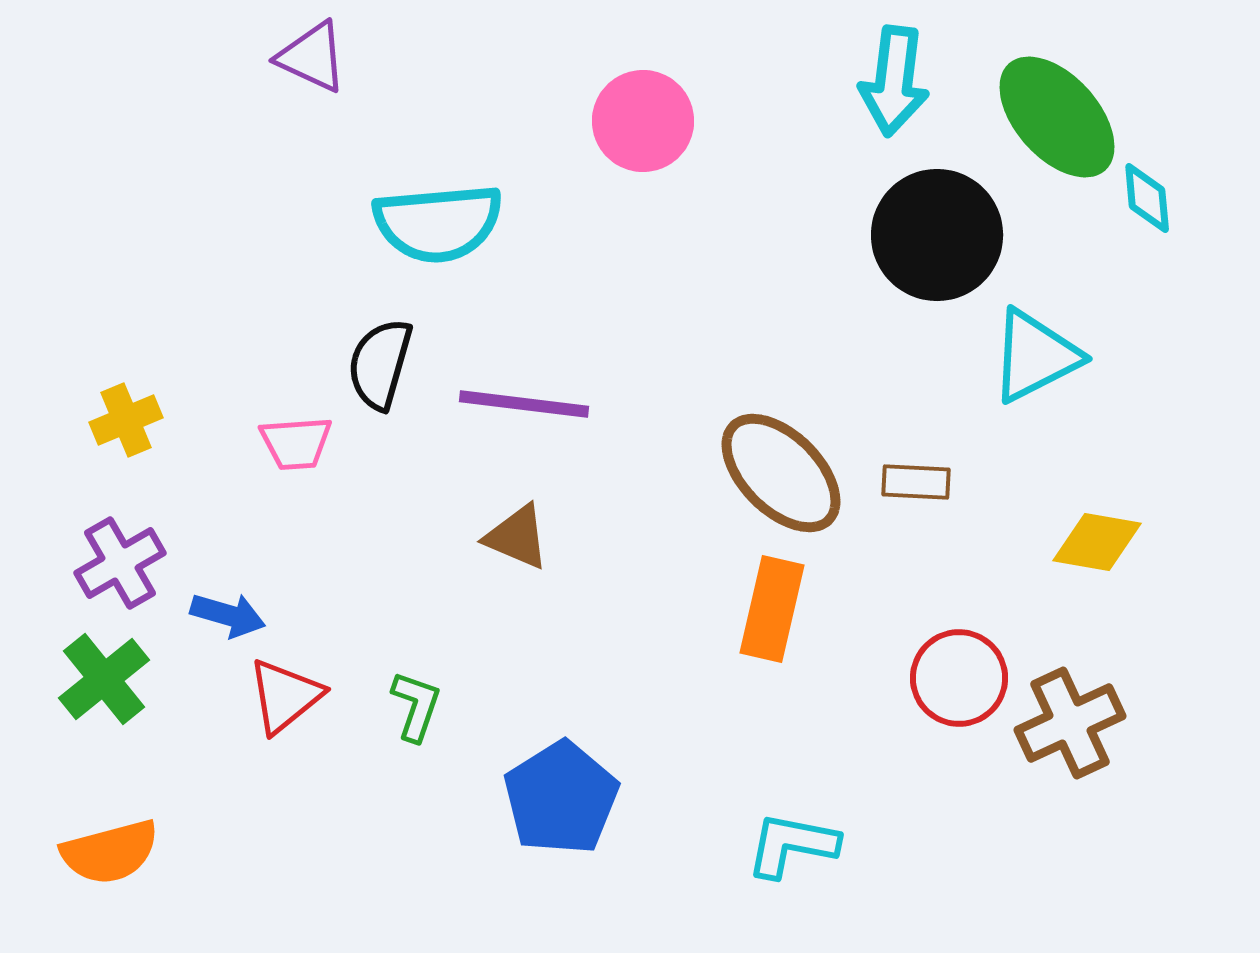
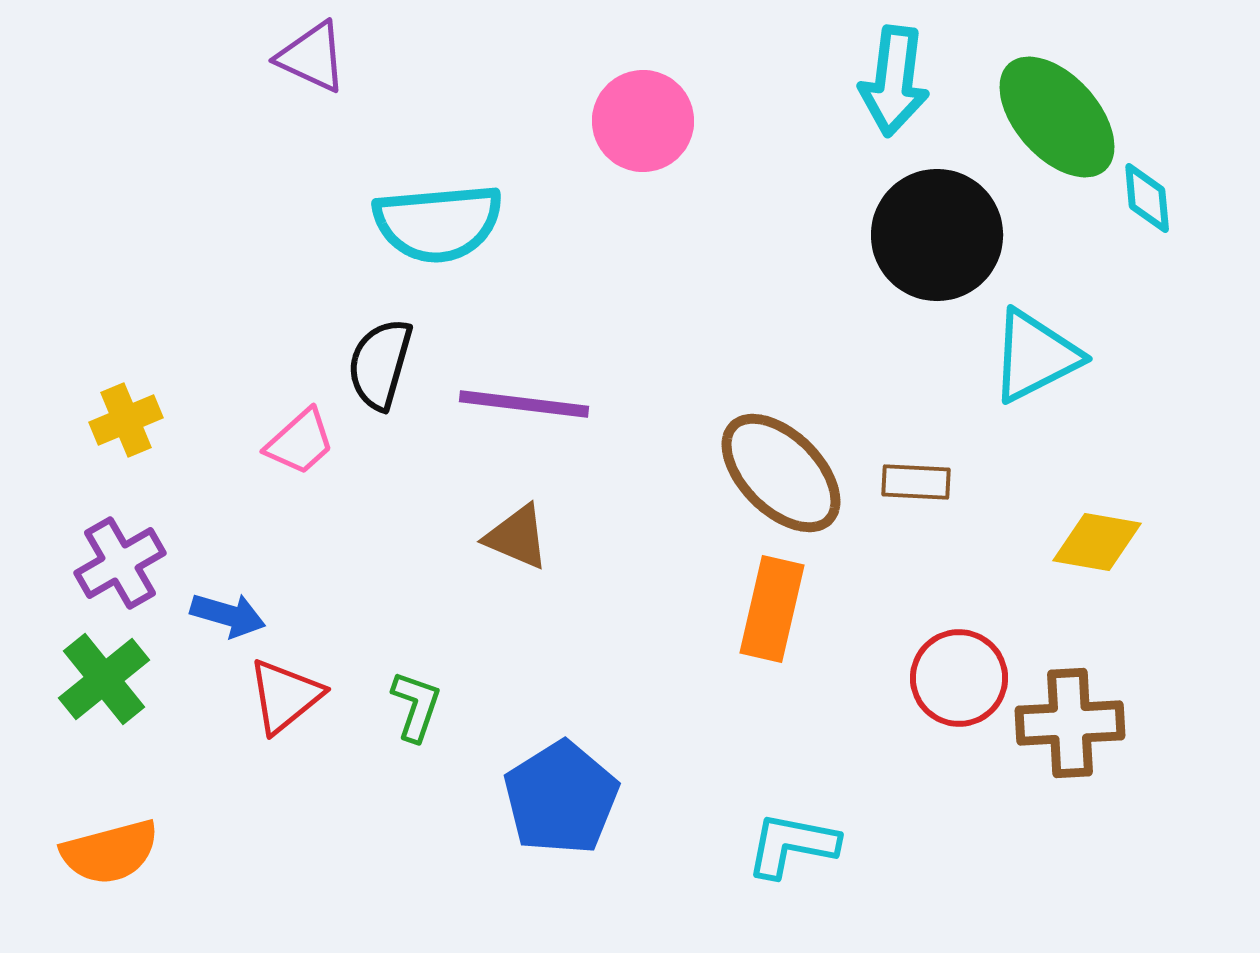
pink trapezoid: moved 4 px right, 1 px up; rotated 38 degrees counterclockwise
brown cross: rotated 22 degrees clockwise
